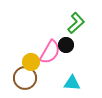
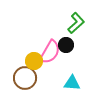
yellow circle: moved 3 px right, 1 px up
